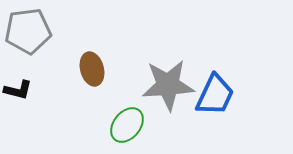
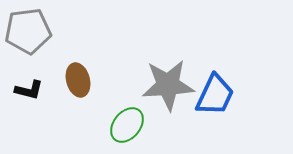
brown ellipse: moved 14 px left, 11 px down
black L-shape: moved 11 px right
